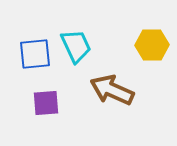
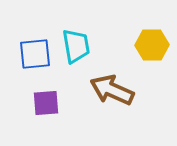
cyan trapezoid: rotated 15 degrees clockwise
